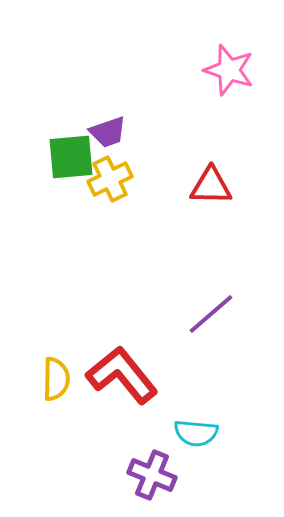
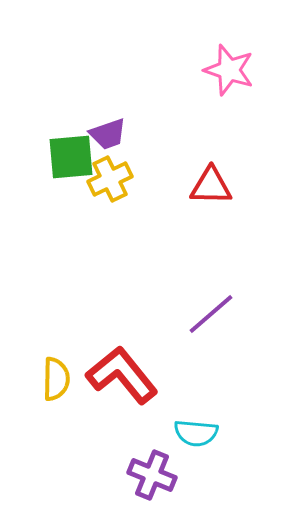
purple trapezoid: moved 2 px down
